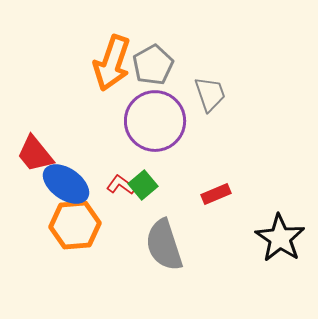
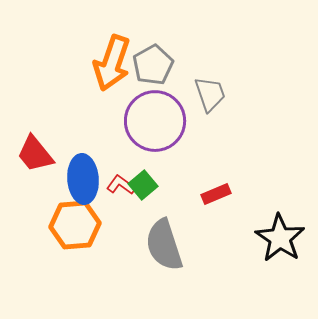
blue ellipse: moved 17 px right, 5 px up; rotated 51 degrees clockwise
